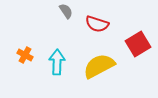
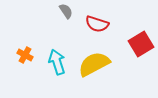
red square: moved 3 px right
cyan arrow: rotated 20 degrees counterclockwise
yellow semicircle: moved 5 px left, 2 px up
